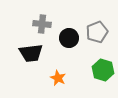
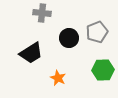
gray cross: moved 11 px up
black trapezoid: rotated 25 degrees counterclockwise
green hexagon: rotated 20 degrees counterclockwise
